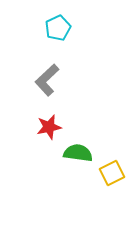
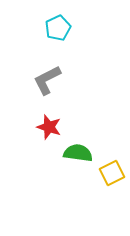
gray L-shape: rotated 16 degrees clockwise
red star: rotated 30 degrees clockwise
